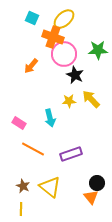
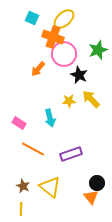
green star: rotated 18 degrees counterclockwise
orange arrow: moved 7 px right, 3 px down
black star: moved 4 px right
